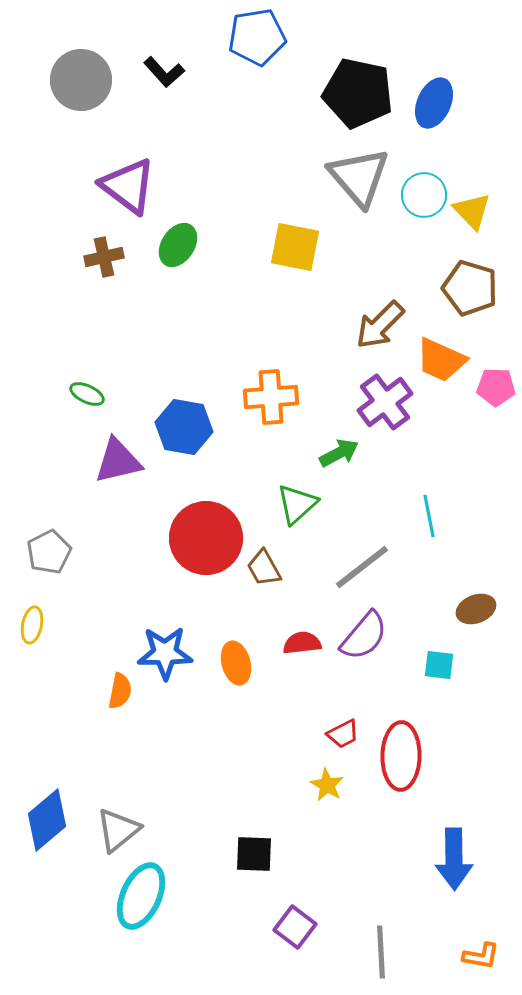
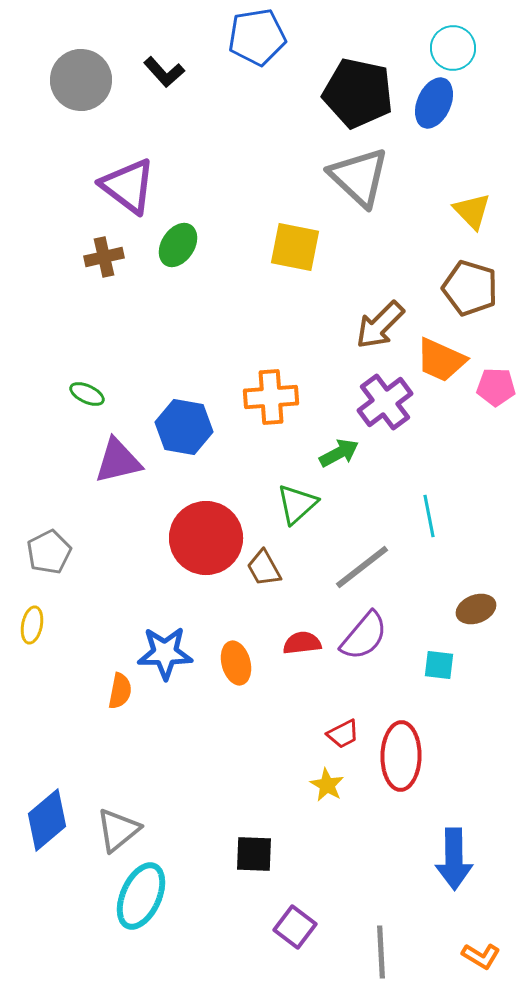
gray triangle at (359, 177): rotated 6 degrees counterclockwise
cyan circle at (424, 195): moved 29 px right, 147 px up
orange L-shape at (481, 956): rotated 21 degrees clockwise
